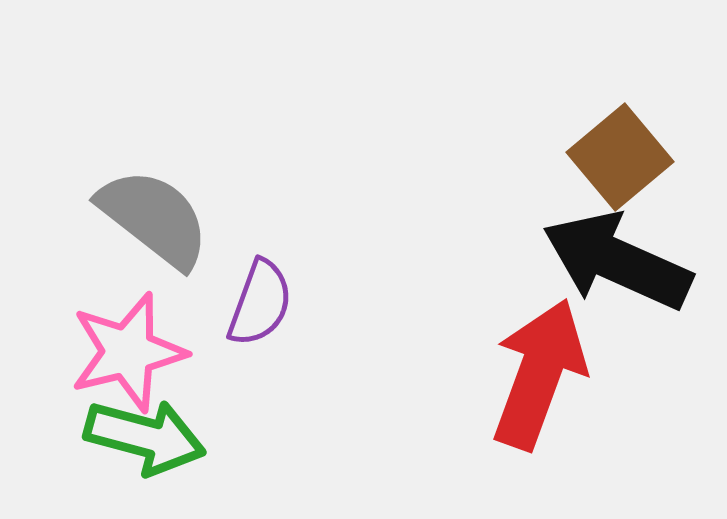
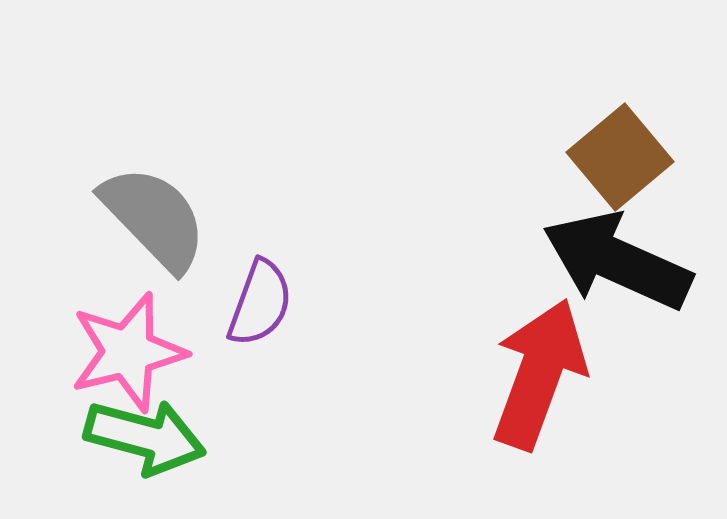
gray semicircle: rotated 8 degrees clockwise
